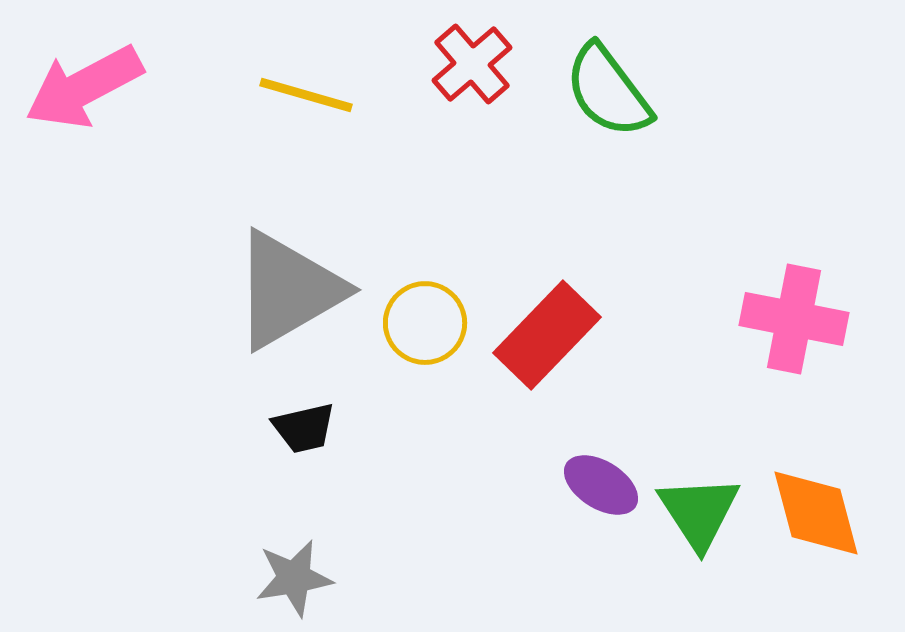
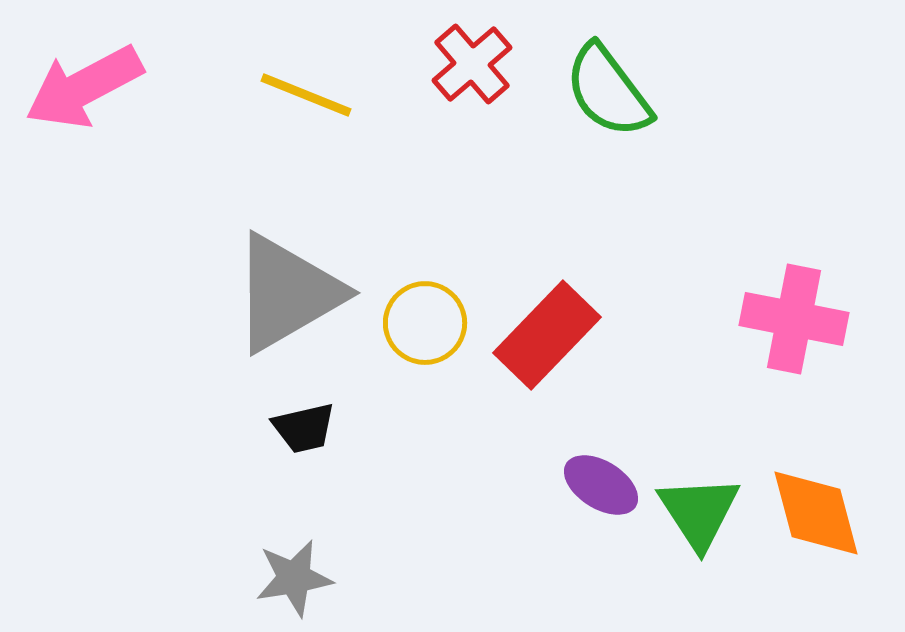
yellow line: rotated 6 degrees clockwise
gray triangle: moved 1 px left, 3 px down
